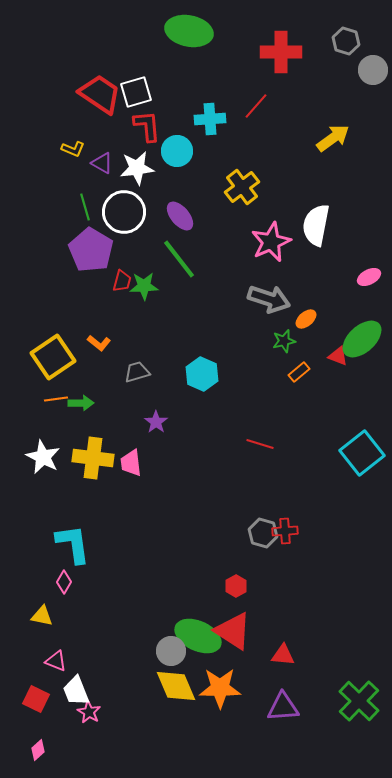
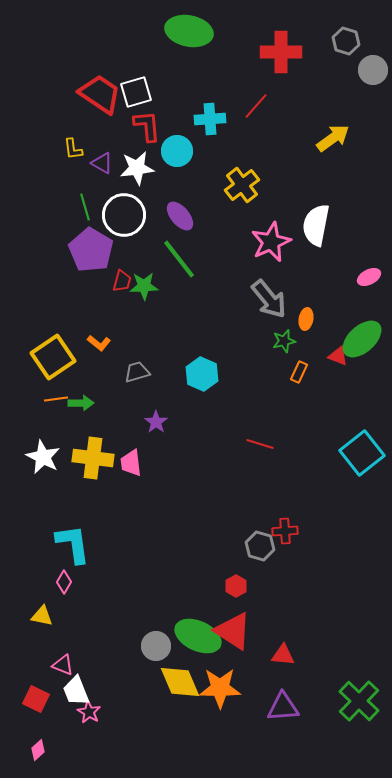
yellow L-shape at (73, 149): rotated 60 degrees clockwise
yellow cross at (242, 187): moved 2 px up
white circle at (124, 212): moved 3 px down
gray arrow at (269, 299): rotated 33 degrees clockwise
orange ellipse at (306, 319): rotated 40 degrees counterclockwise
orange rectangle at (299, 372): rotated 25 degrees counterclockwise
gray hexagon at (263, 533): moved 3 px left, 13 px down
gray circle at (171, 651): moved 15 px left, 5 px up
pink triangle at (56, 661): moved 7 px right, 4 px down
yellow diamond at (176, 686): moved 4 px right, 4 px up
